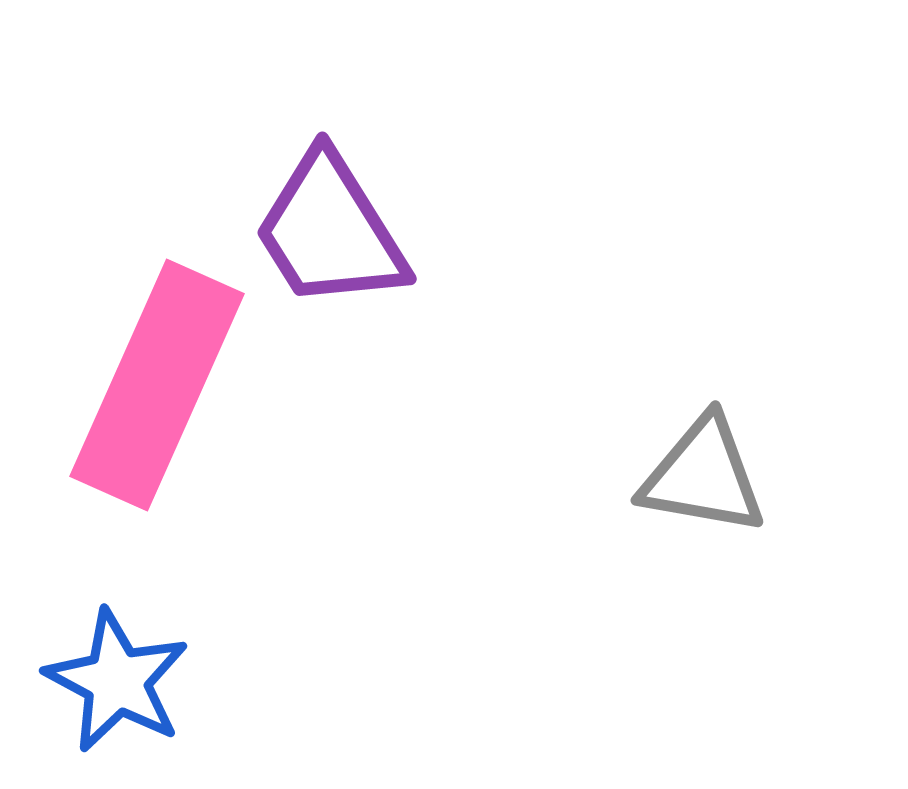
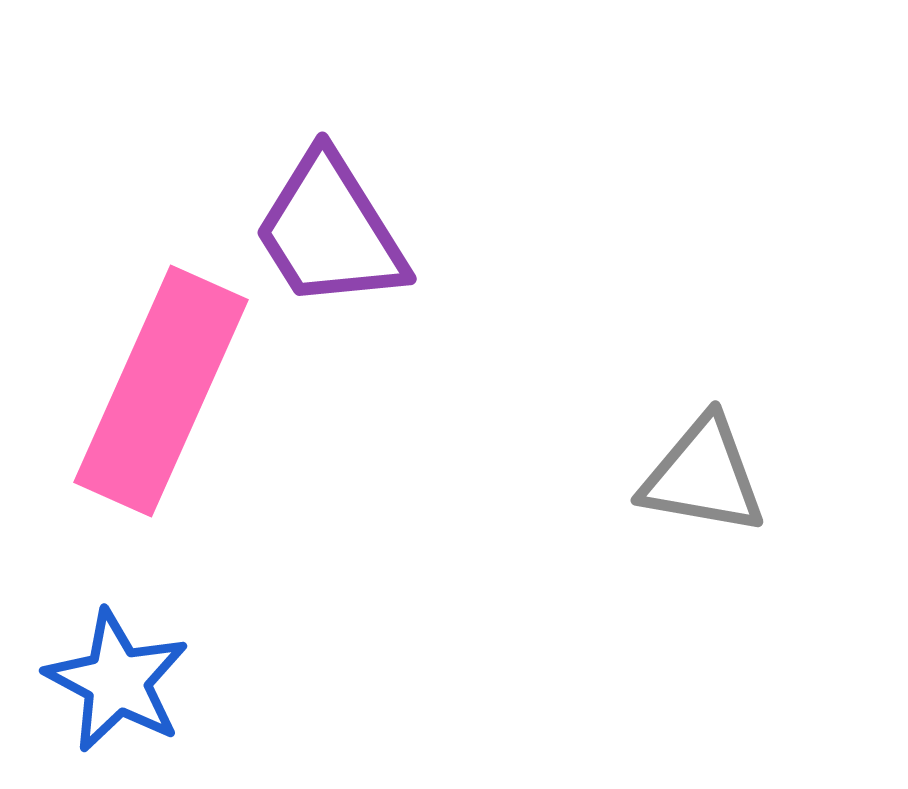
pink rectangle: moved 4 px right, 6 px down
